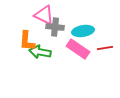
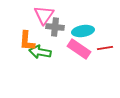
pink triangle: rotated 40 degrees clockwise
pink rectangle: moved 1 px right
